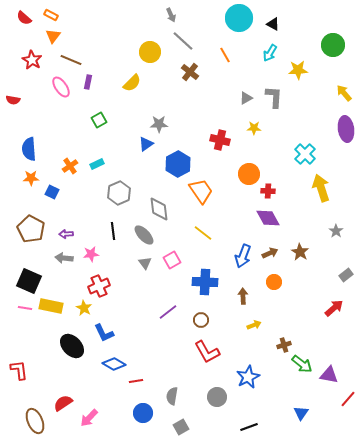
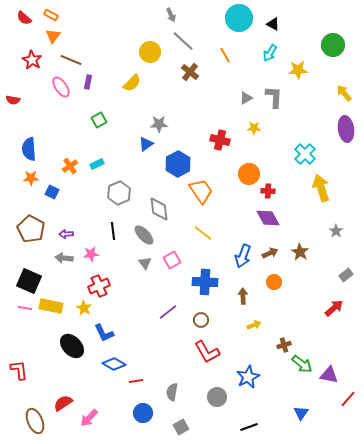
gray semicircle at (172, 396): moved 4 px up
